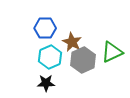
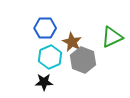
green triangle: moved 15 px up
gray hexagon: rotated 15 degrees counterclockwise
black star: moved 2 px left, 1 px up
